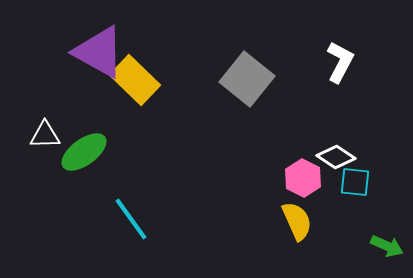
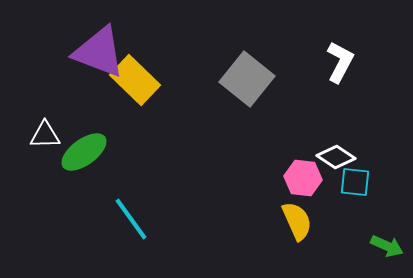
purple triangle: rotated 8 degrees counterclockwise
pink hexagon: rotated 21 degrees counterclockwise
